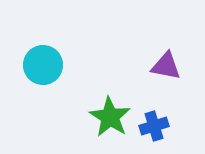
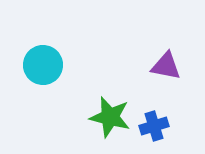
green star: rotated 18 degrees counterclockwise
